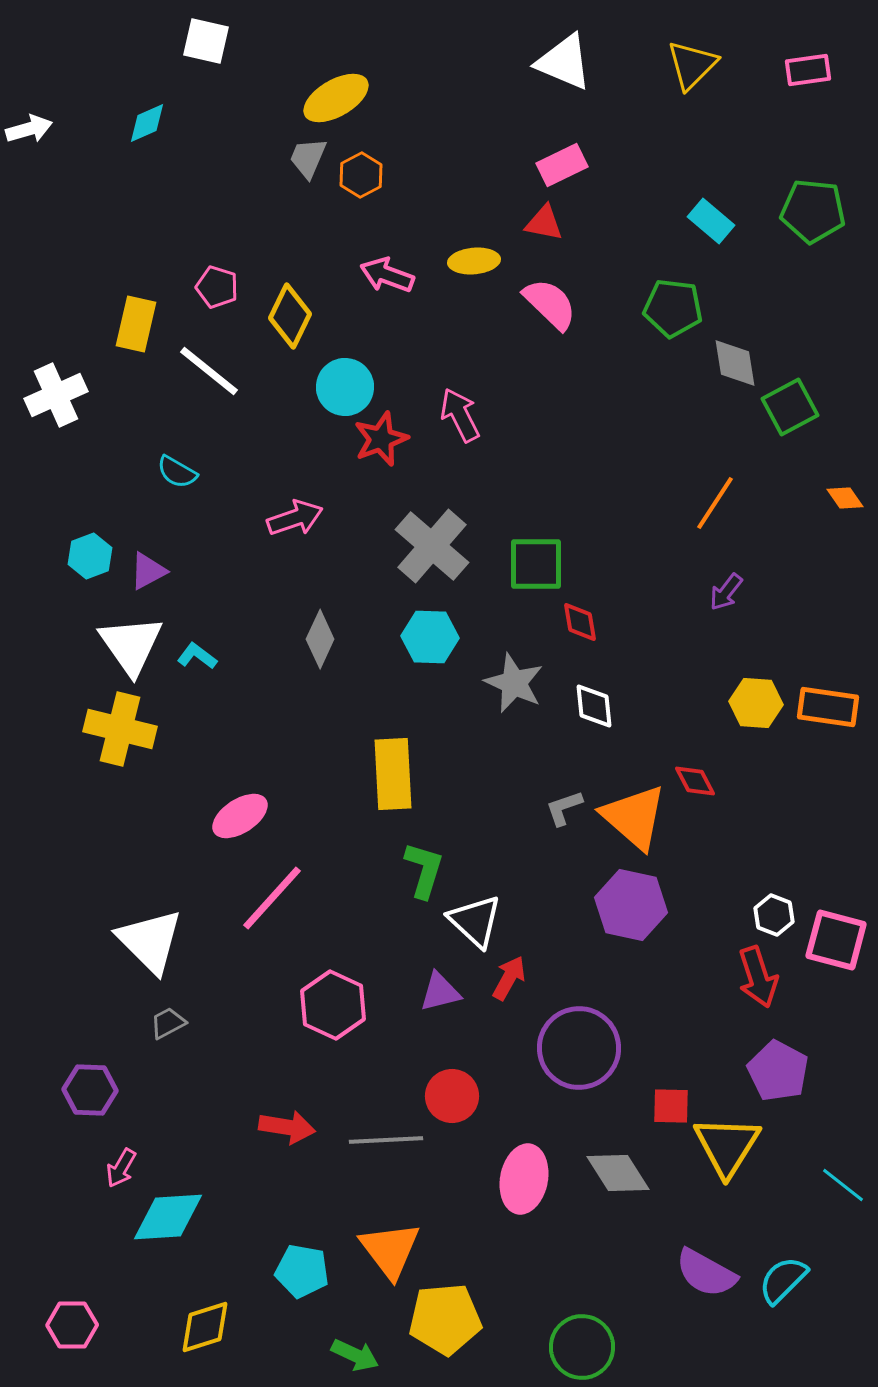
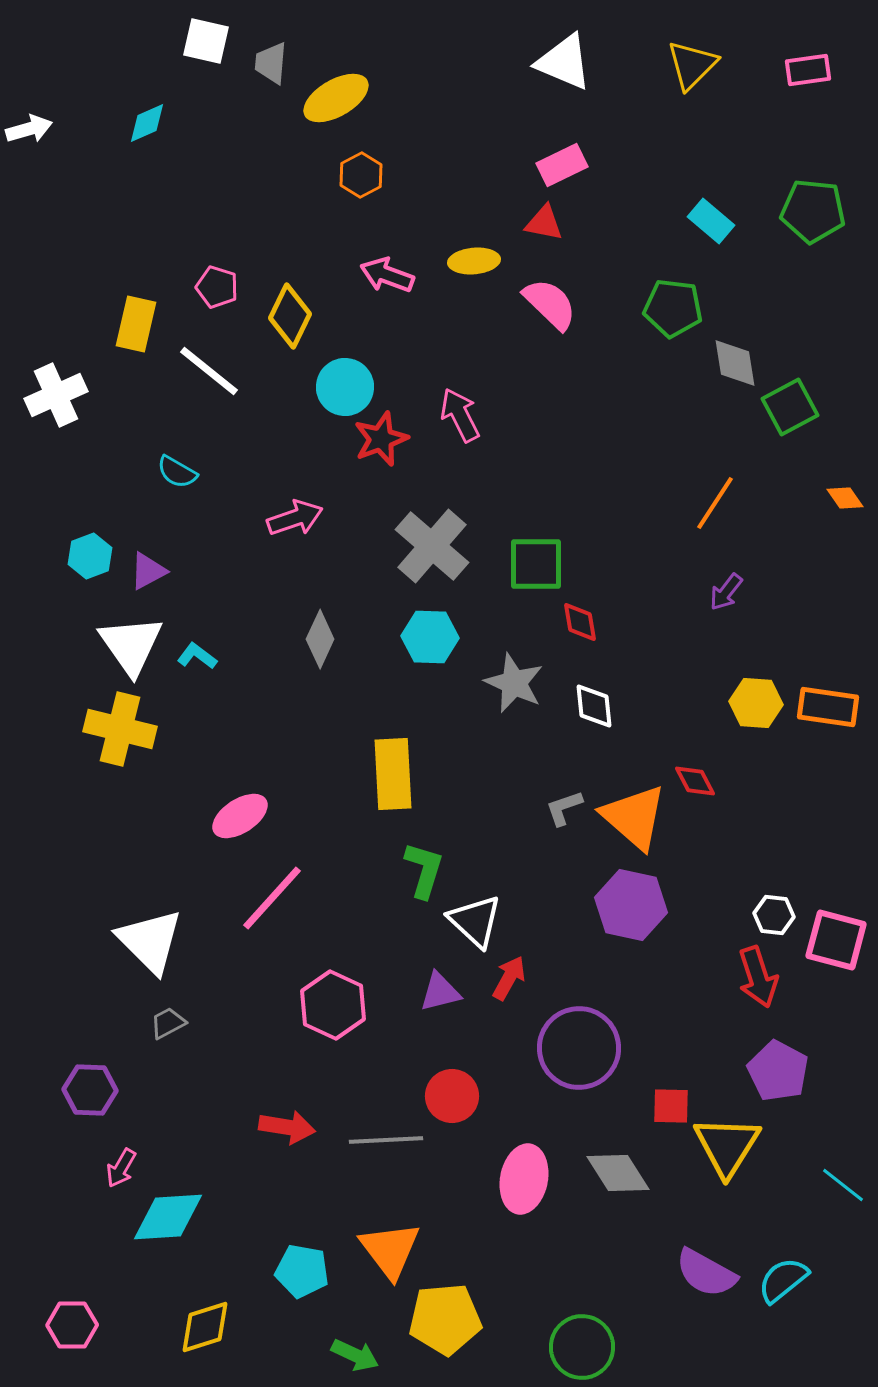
gray trapezoid at (308, 158): moved 37 px left, 95 px up; rotated 18 degrees counterclockwise
white hexagon at (774, 915): rotated 15 degrees counterclockwise
cyan semicircle at (783, 1280): rotated 6 degrees clockwise
